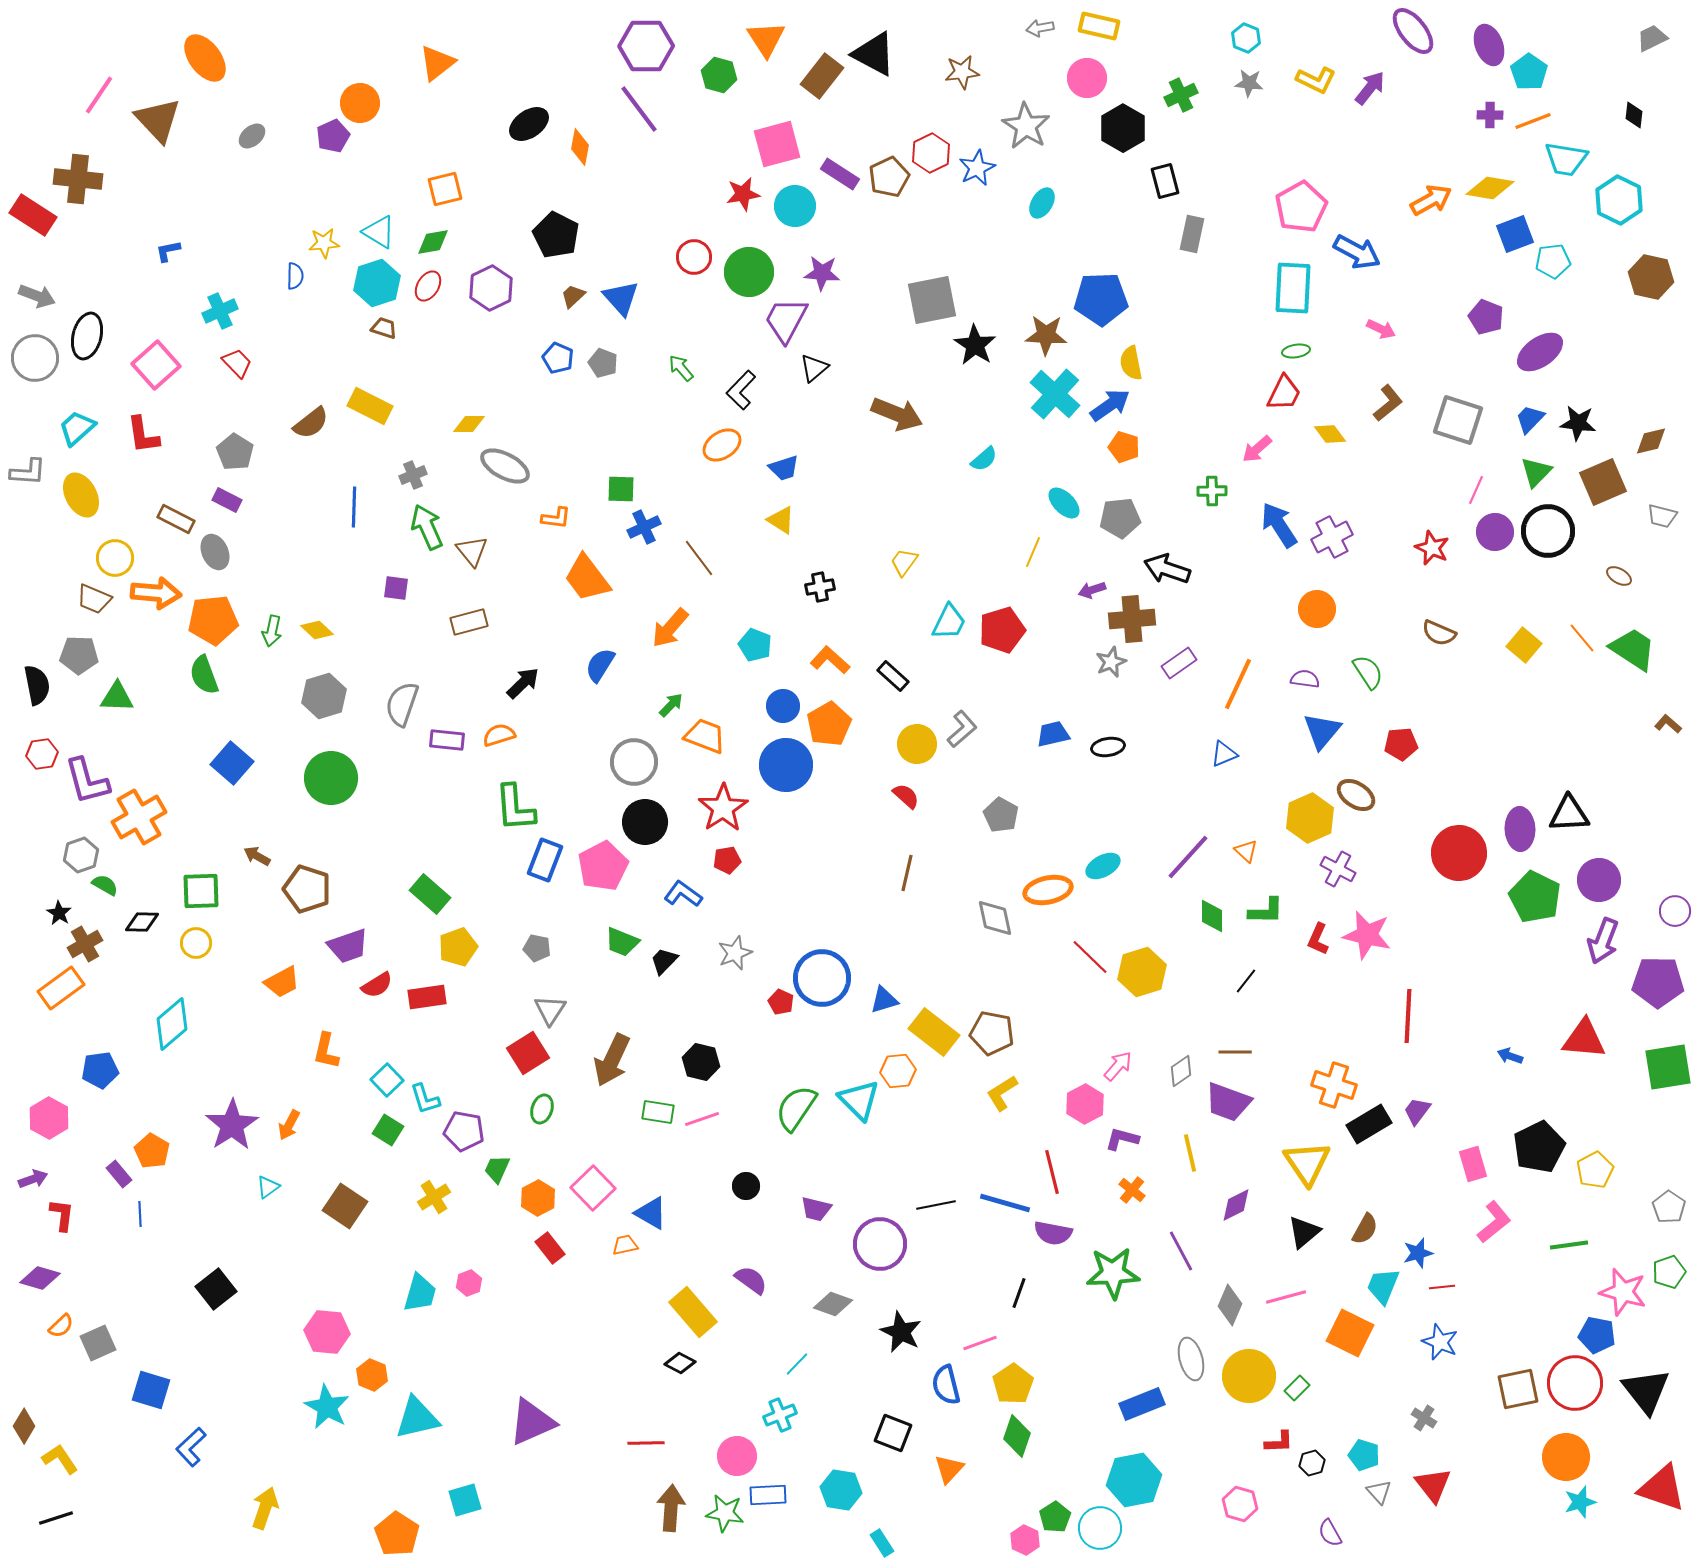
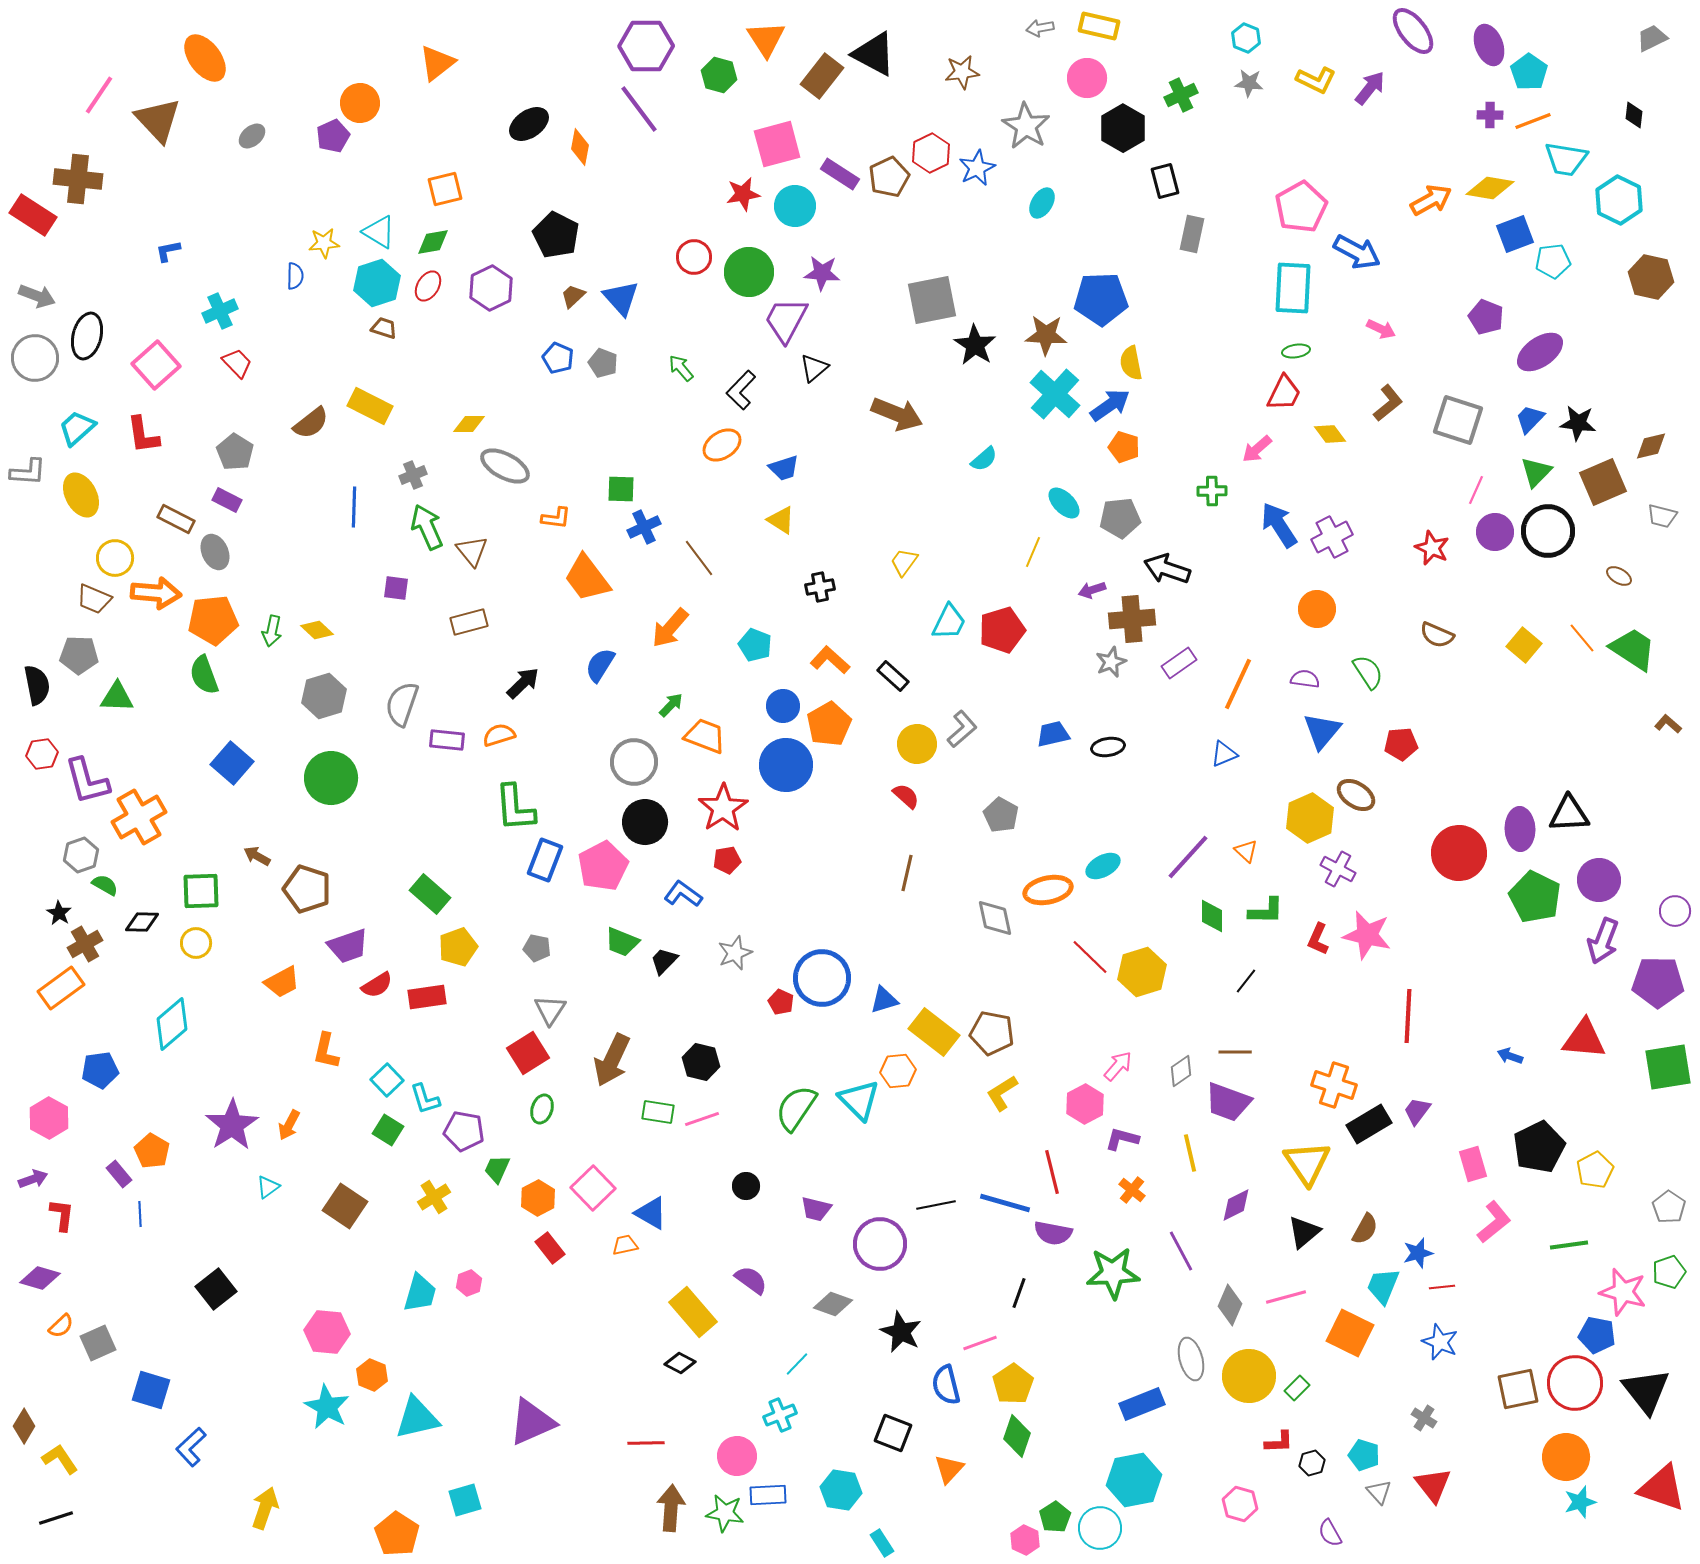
brown diamond at (1651, 441): moved 5 px down
brown semicircle at (1439, 633): moved 2 px left, 2 px down
